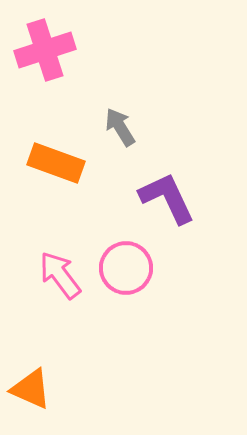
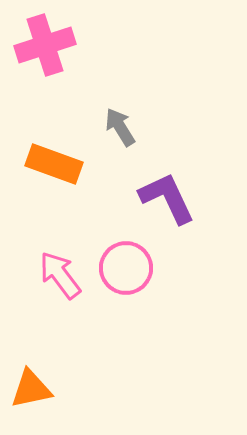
pink cross: moved 5 px up
orange rectangle: moved 2 px left, 1 px down
orange triangle: rotated 36 degrees counterclockwise
